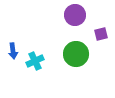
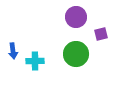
purple circle: moved 1 px right, 2 px down
cyan cross: rotated 24 degrees clockwise
